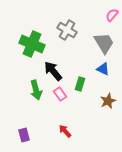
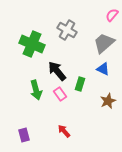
gray trapezoid: rotated 100 degrees counterclockwise
black arrow: moved 4 px right
red arrow: moved 1 px left
